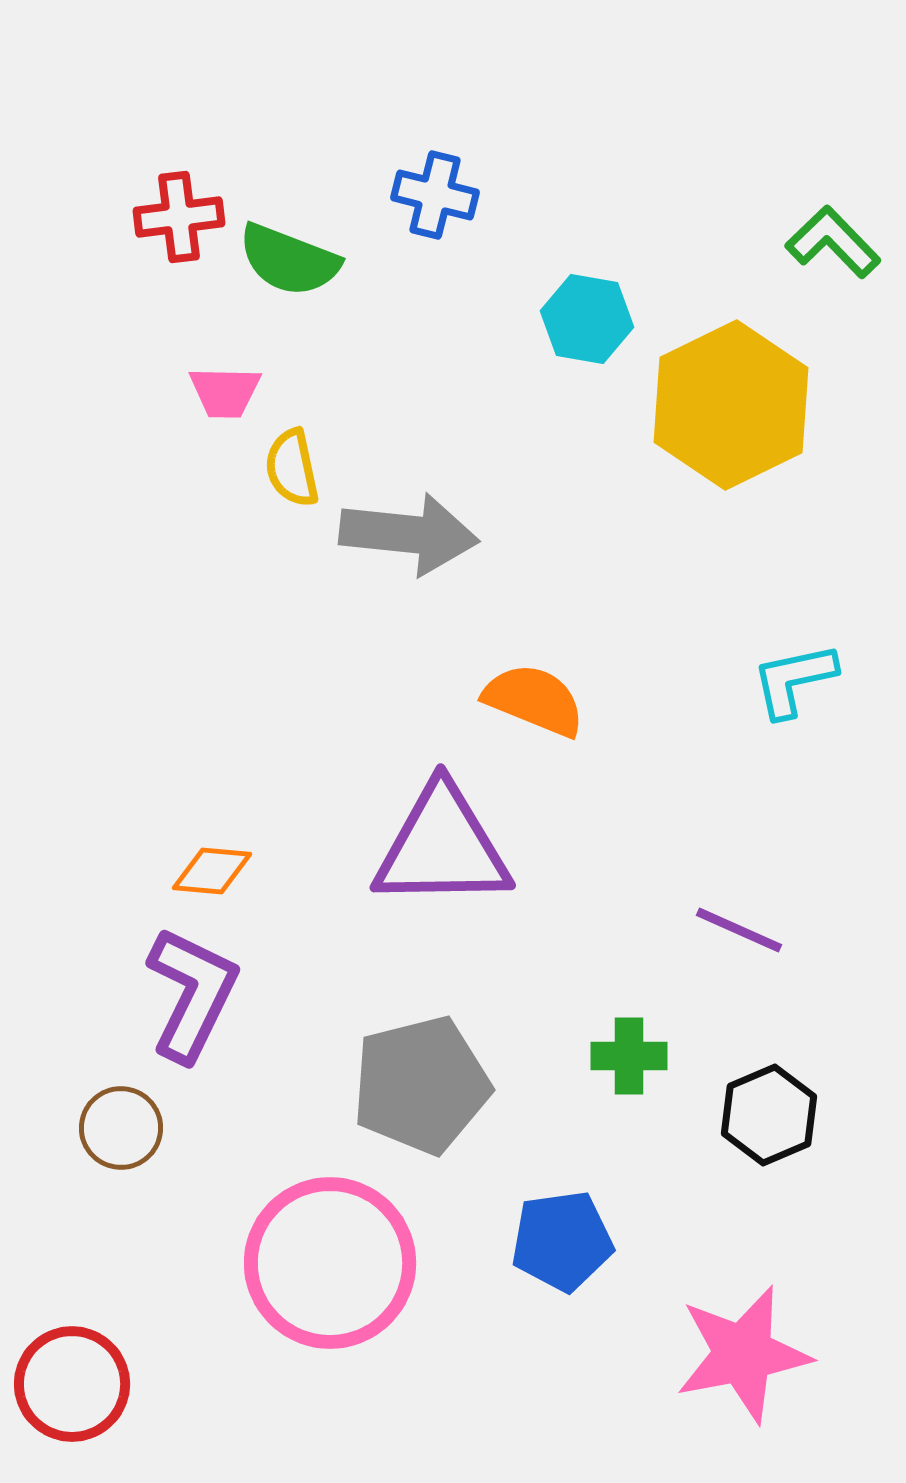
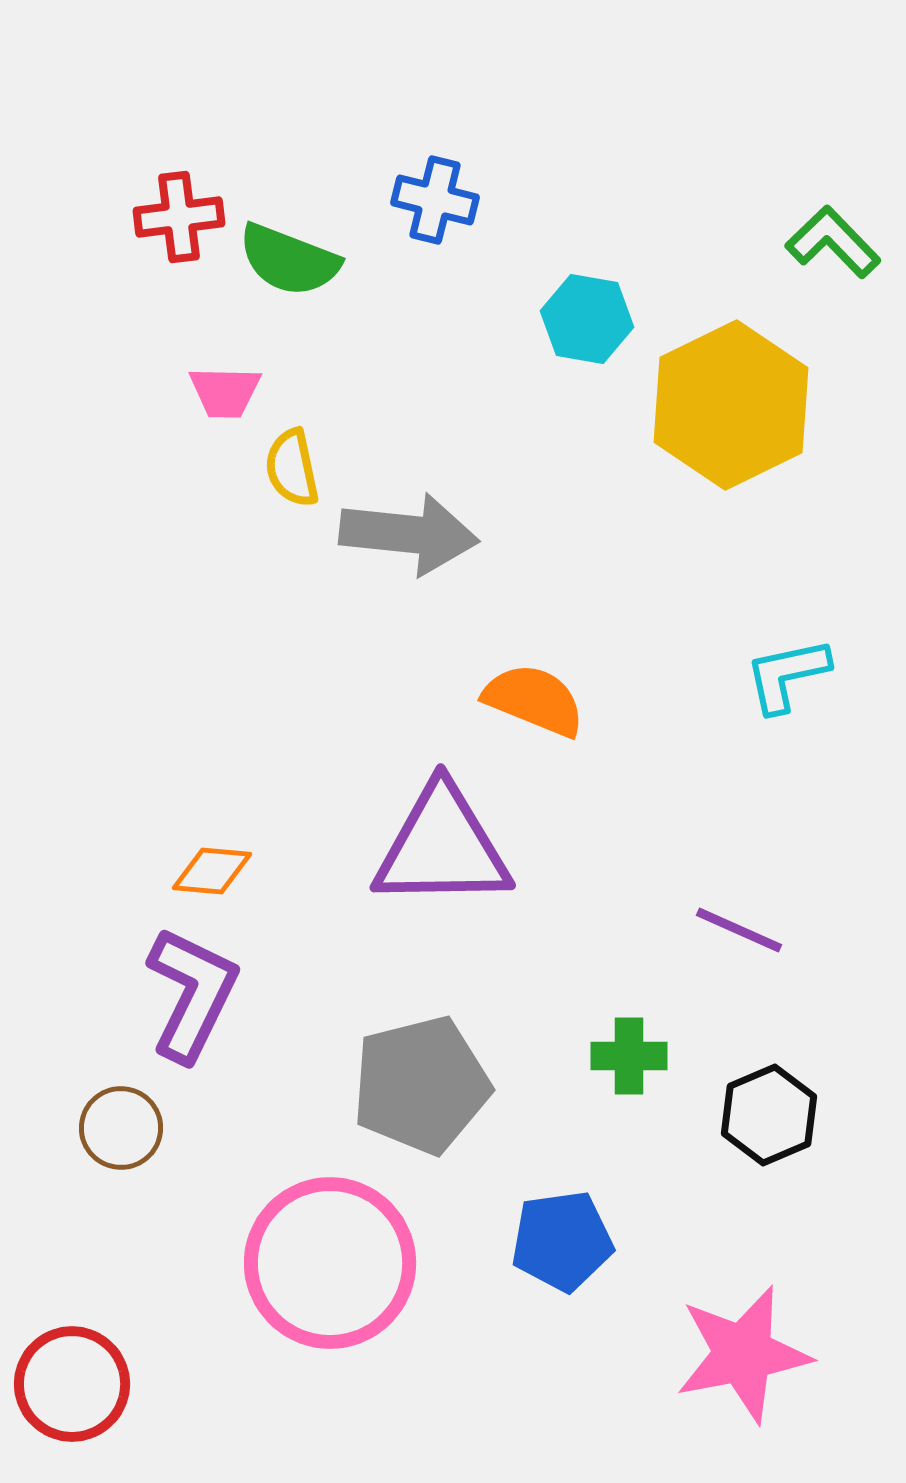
blue cross: moved 5 px down
cyan L-shape: moved 7 px left, 5 px up
